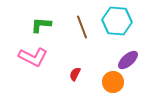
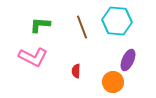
green L-shape: moved 1 px left
purple ellipse: rotated 25 degrees counterclockwise
red semicircle: moved 1 px right, 3 px up; rotated 24 degrees counterclockwise
